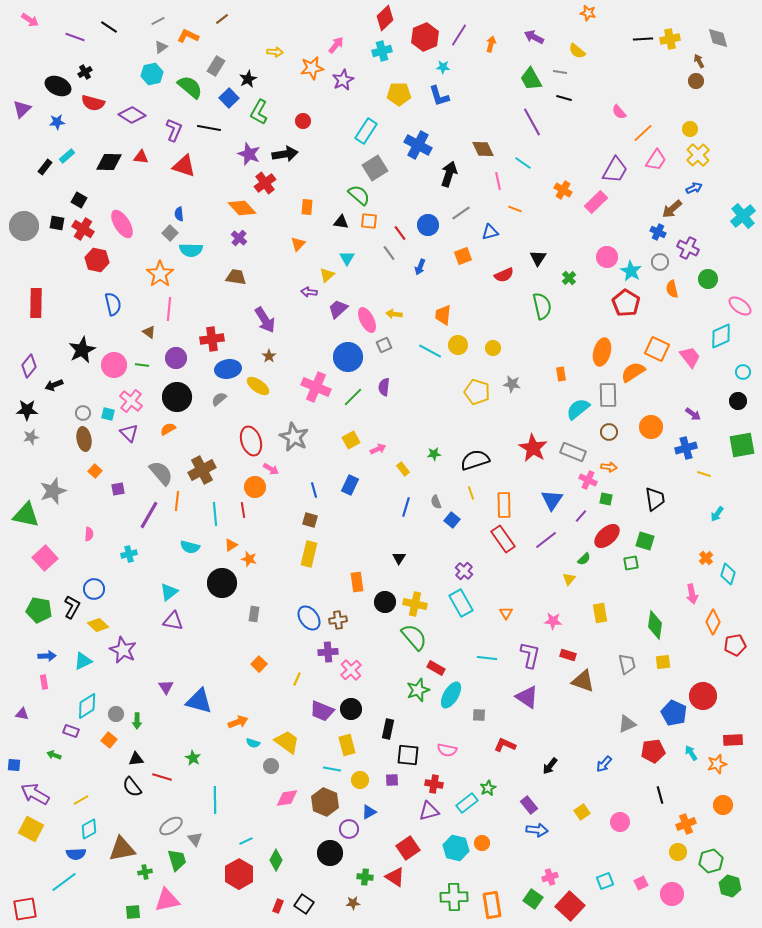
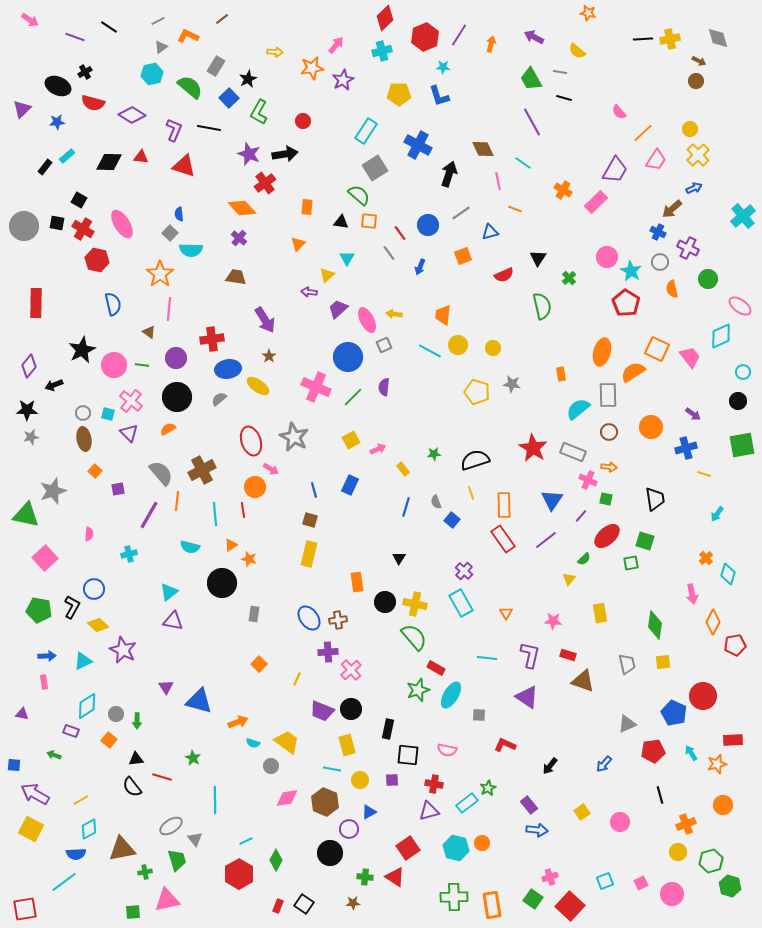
brown arrow at (699, 61): rotated 144 degrees clockwise
